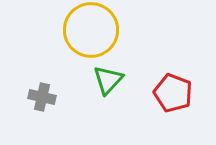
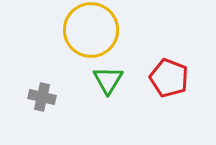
green triangle: rotated 12 degrees counterclockwise
red pentagon: moved 4 px left, 15 px up
